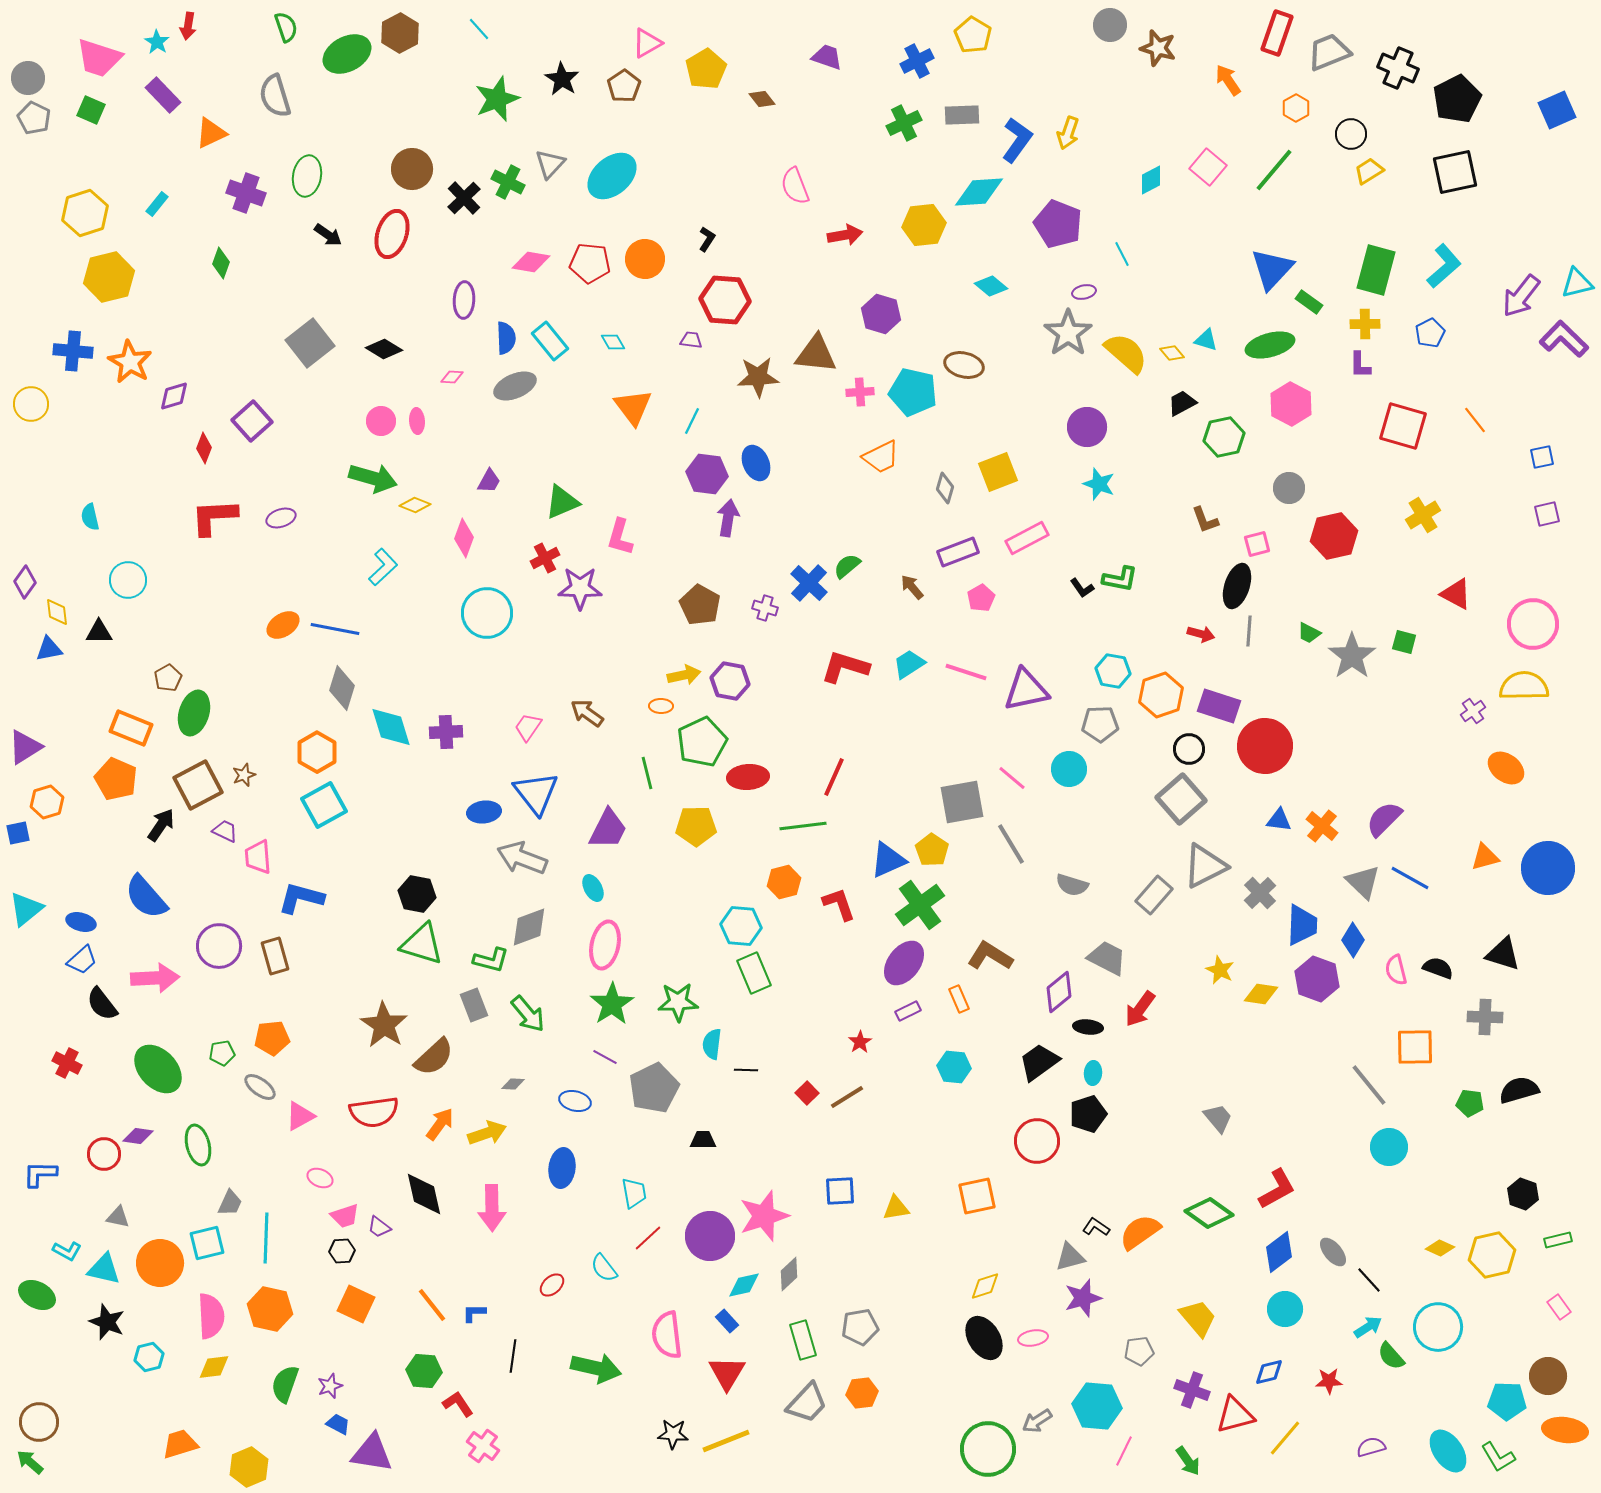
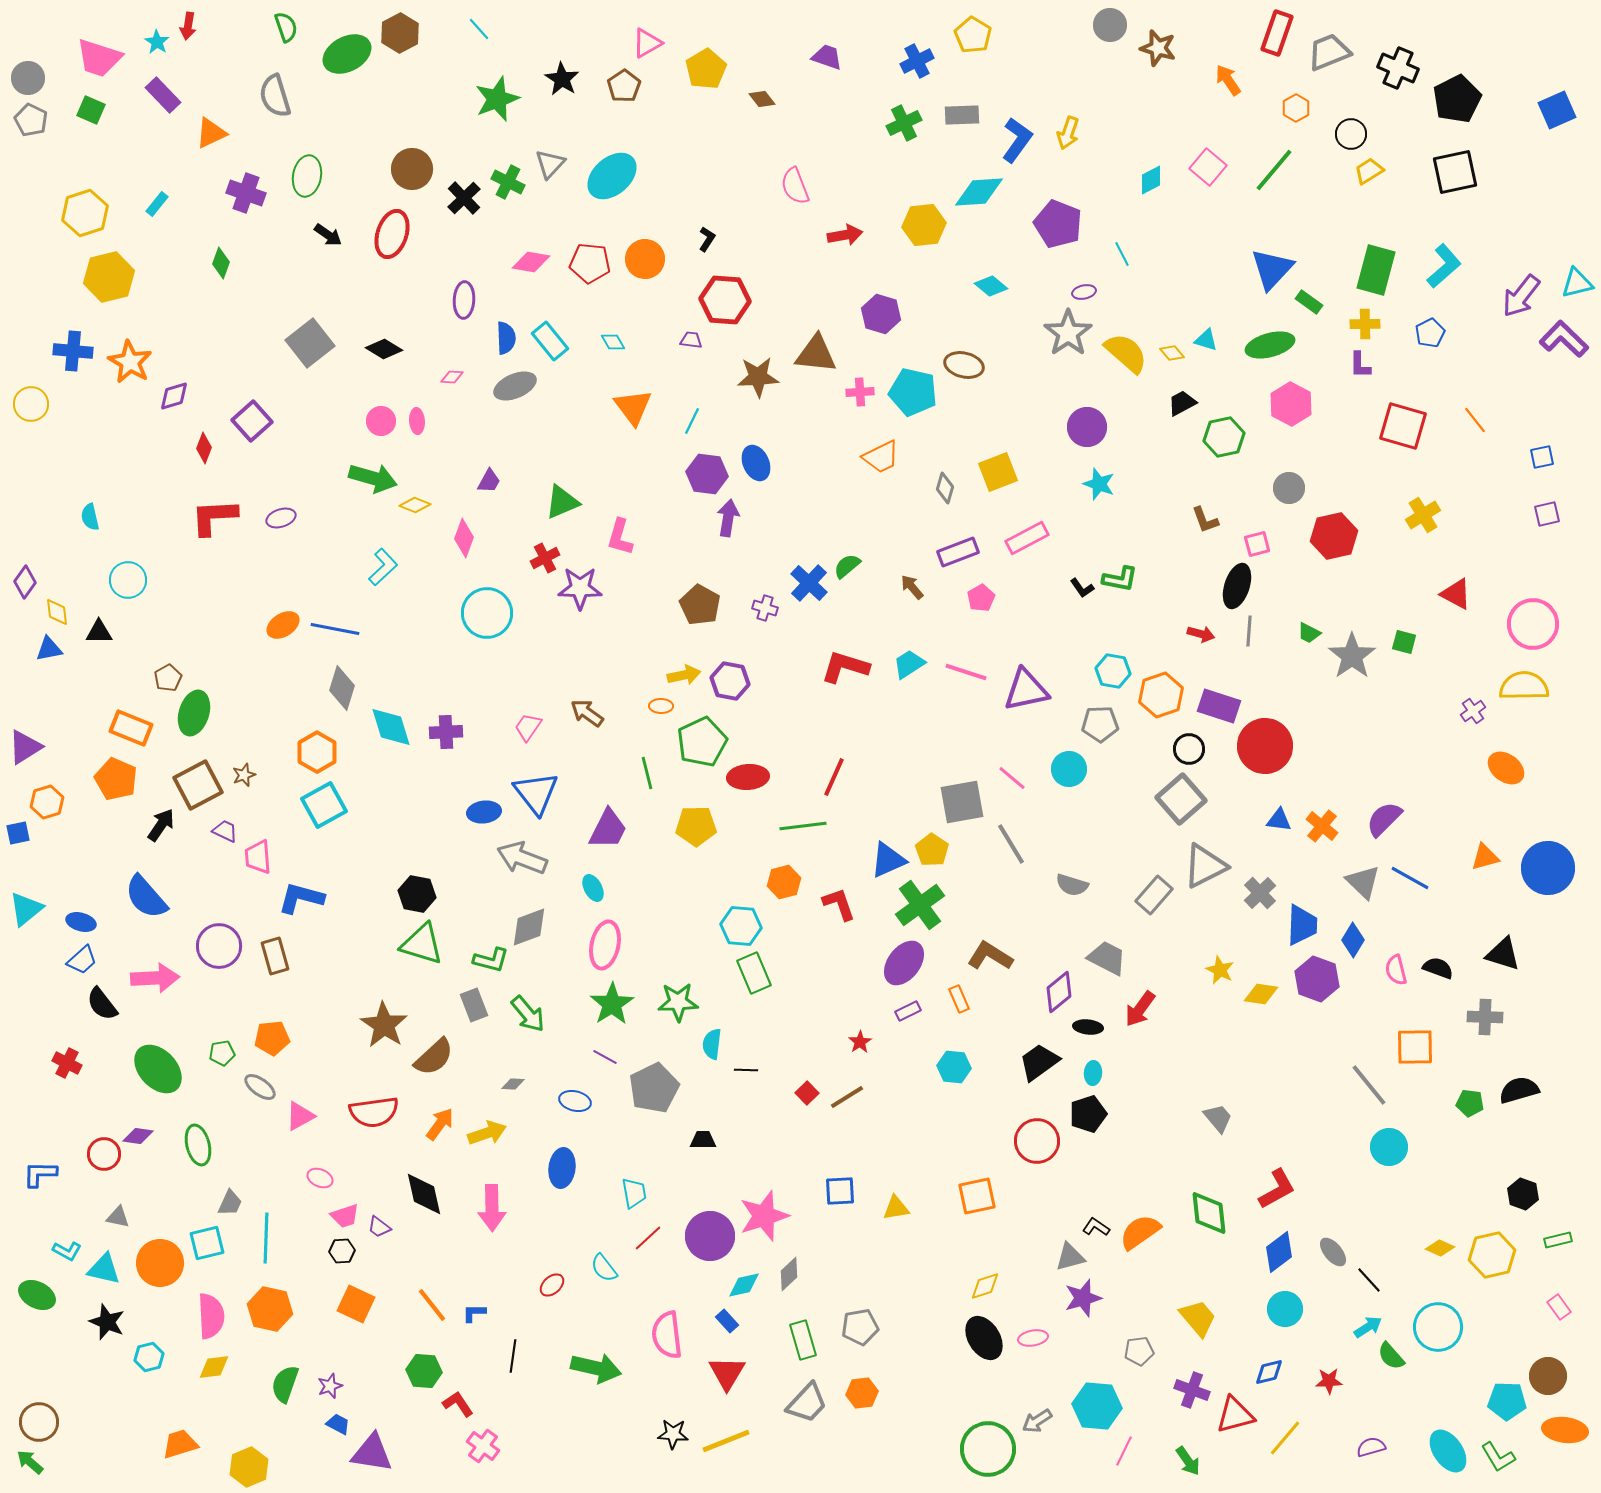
gray pentagon at (34, 118): moved 3 px left, 2 px down
green diamond at (1209, 1213): rotated 48 degrees clockwise
